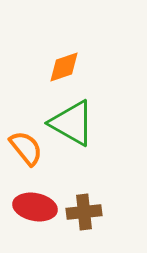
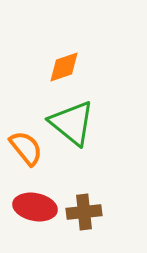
green triangle: rotated 9 degrees clockwise
